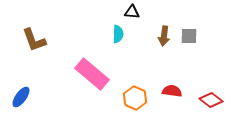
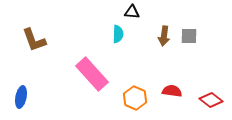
pink rectangle: rotated 8 degrees clockwise
blue ellipse: rotated 25 degrees counterclockwise
